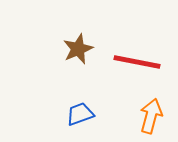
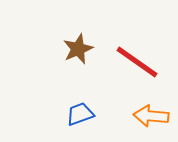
red line: rotated 24 degrees clockwise
orange arrow: rotated 100 degrees counterclockwise
